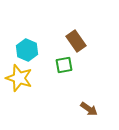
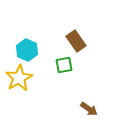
yellow star: rotated 24 degrees clockwise
